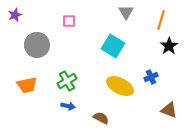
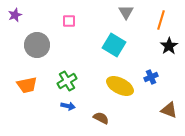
cyan square: moved 1 px right, 1 px up
